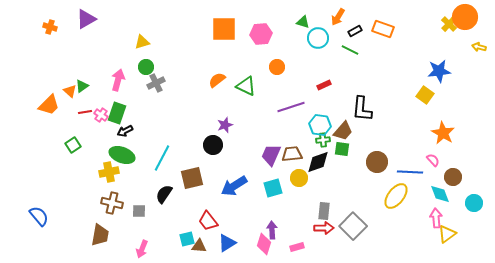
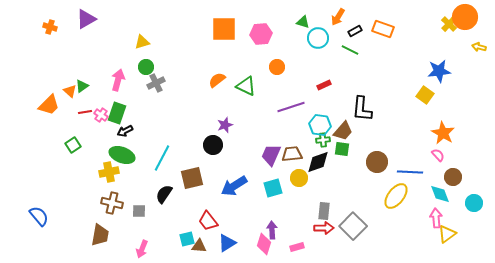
pink semicircle at (433, 160): moved 5 px right, 5 px up
